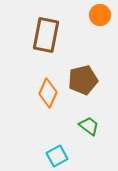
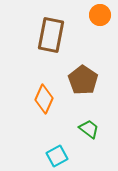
brown rectangle: moved 5 px right
brown pentagon: rotated 24 degrees counterclockwise
orange diamond: moved 4 px left, 6 px down
green trapezoid: moved 3 px down
